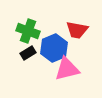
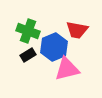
blue hexagon: moved 1 px up
black rectangle: moved 2 px down
